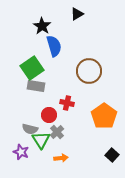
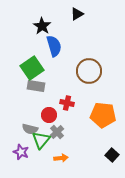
orange pentagon: moved 1 px left, 1 px up; rotated 30 degrees counterclockwise
green triangle: rotated 12 degrees clockwise
